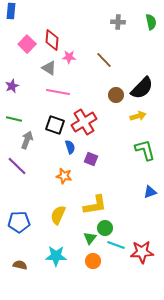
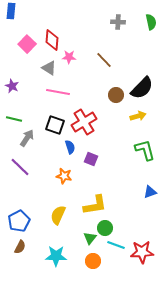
purple star: rotated 24 degrees counterclockwise
gray arrow: moved 2 px up; rotated 12 degrees clockwise
purple line: moved 3 px right, 1 px down
blue pentagon: moved 1 px up; rotated 25 degrees counterclockwise
brown semicircle: moved 18 px up; rotated 104 degrees clockwise
